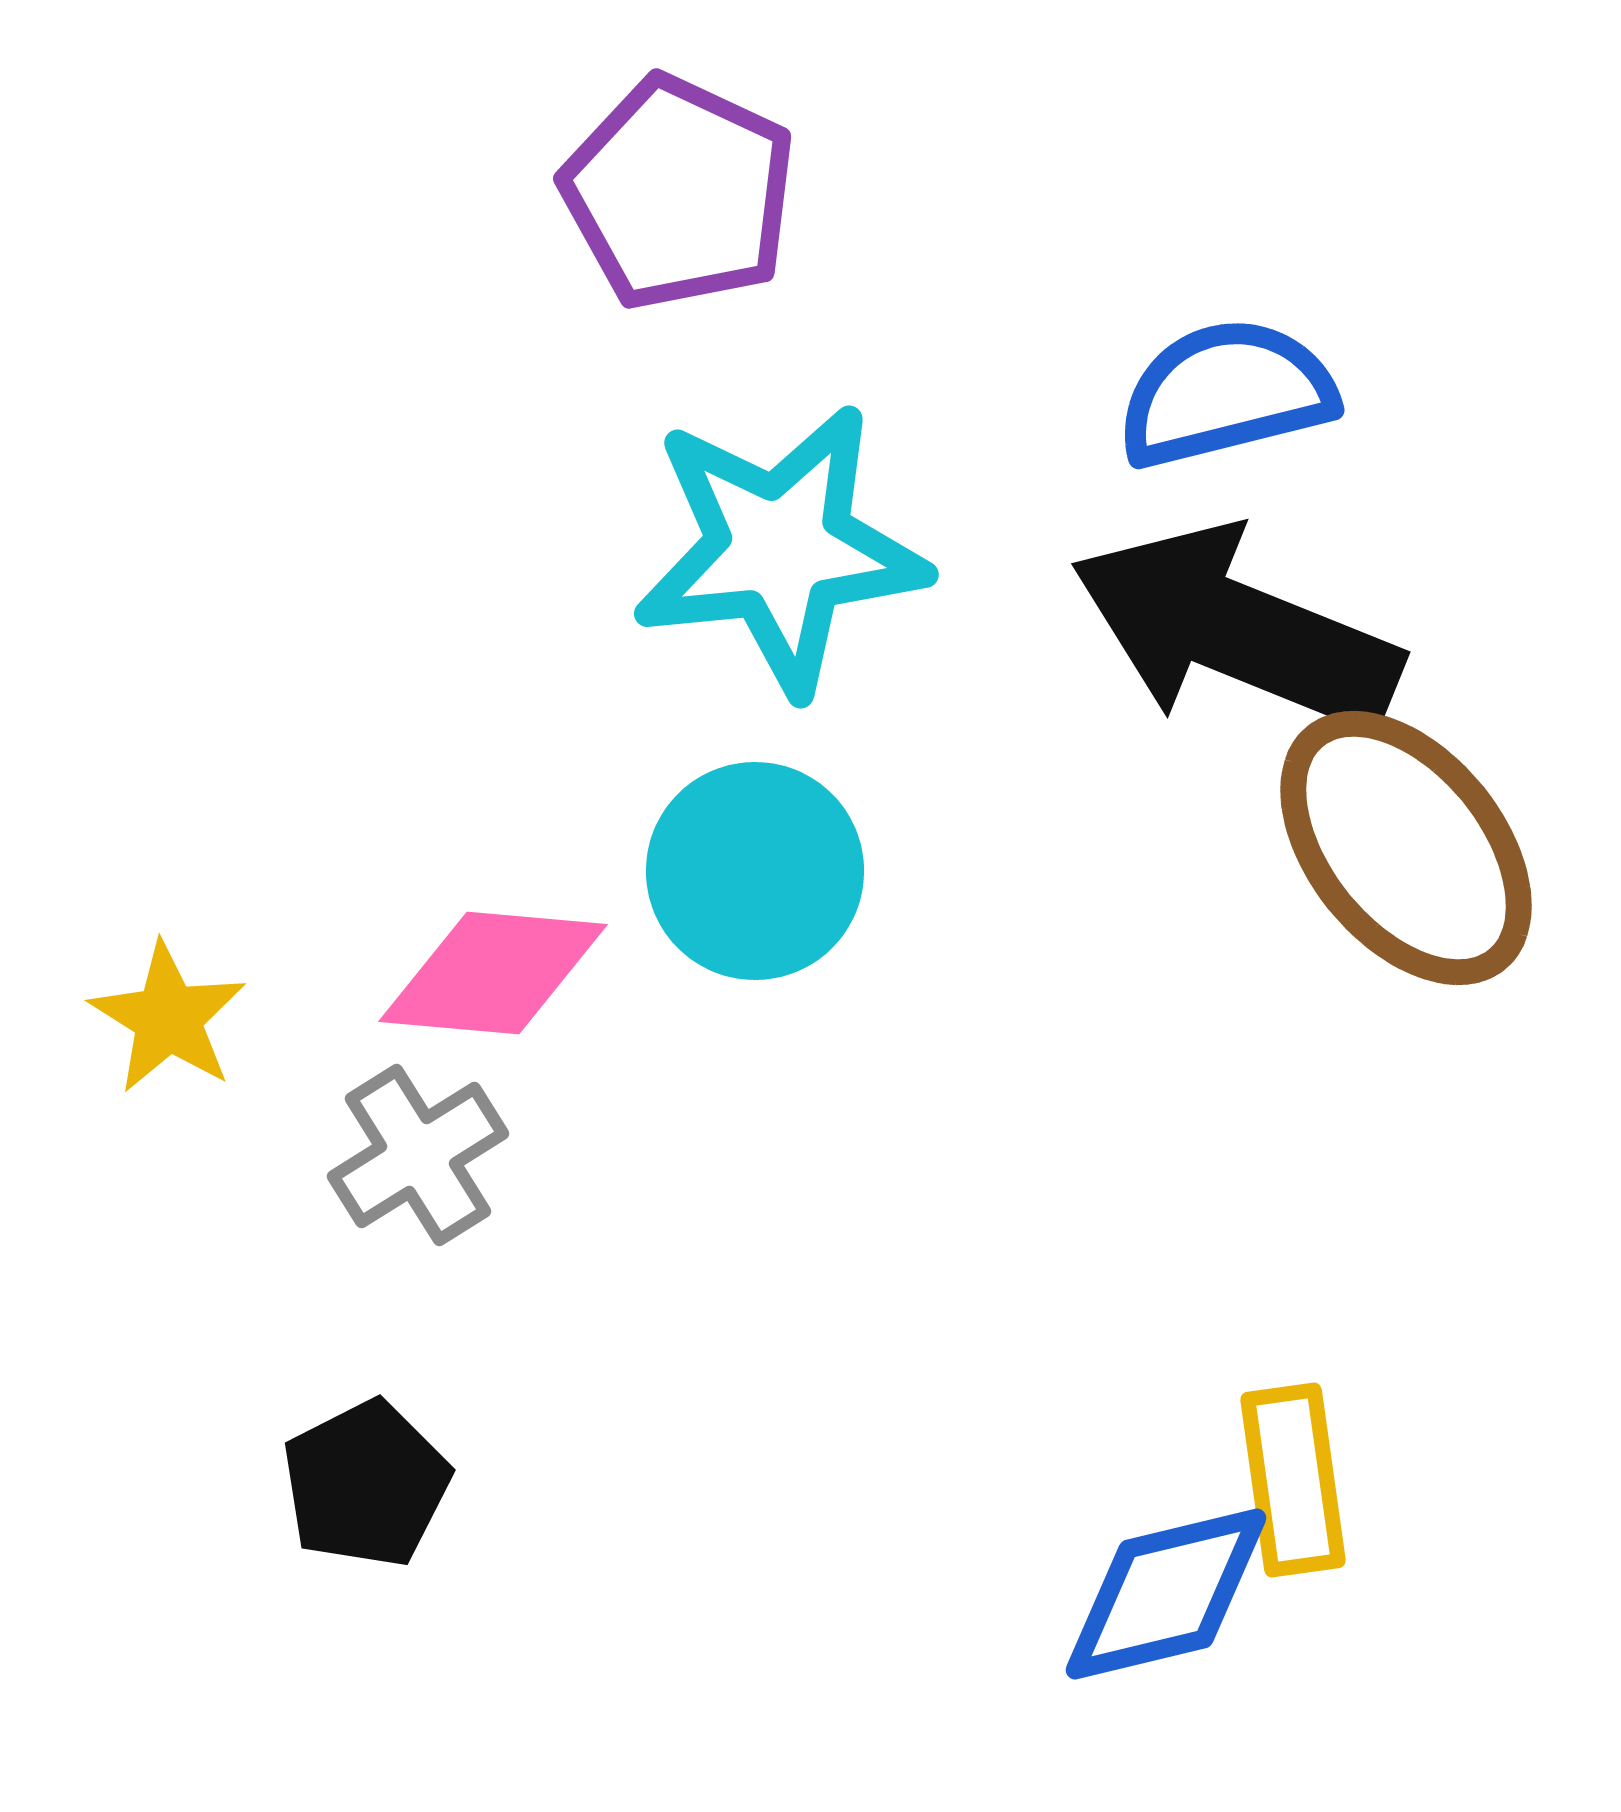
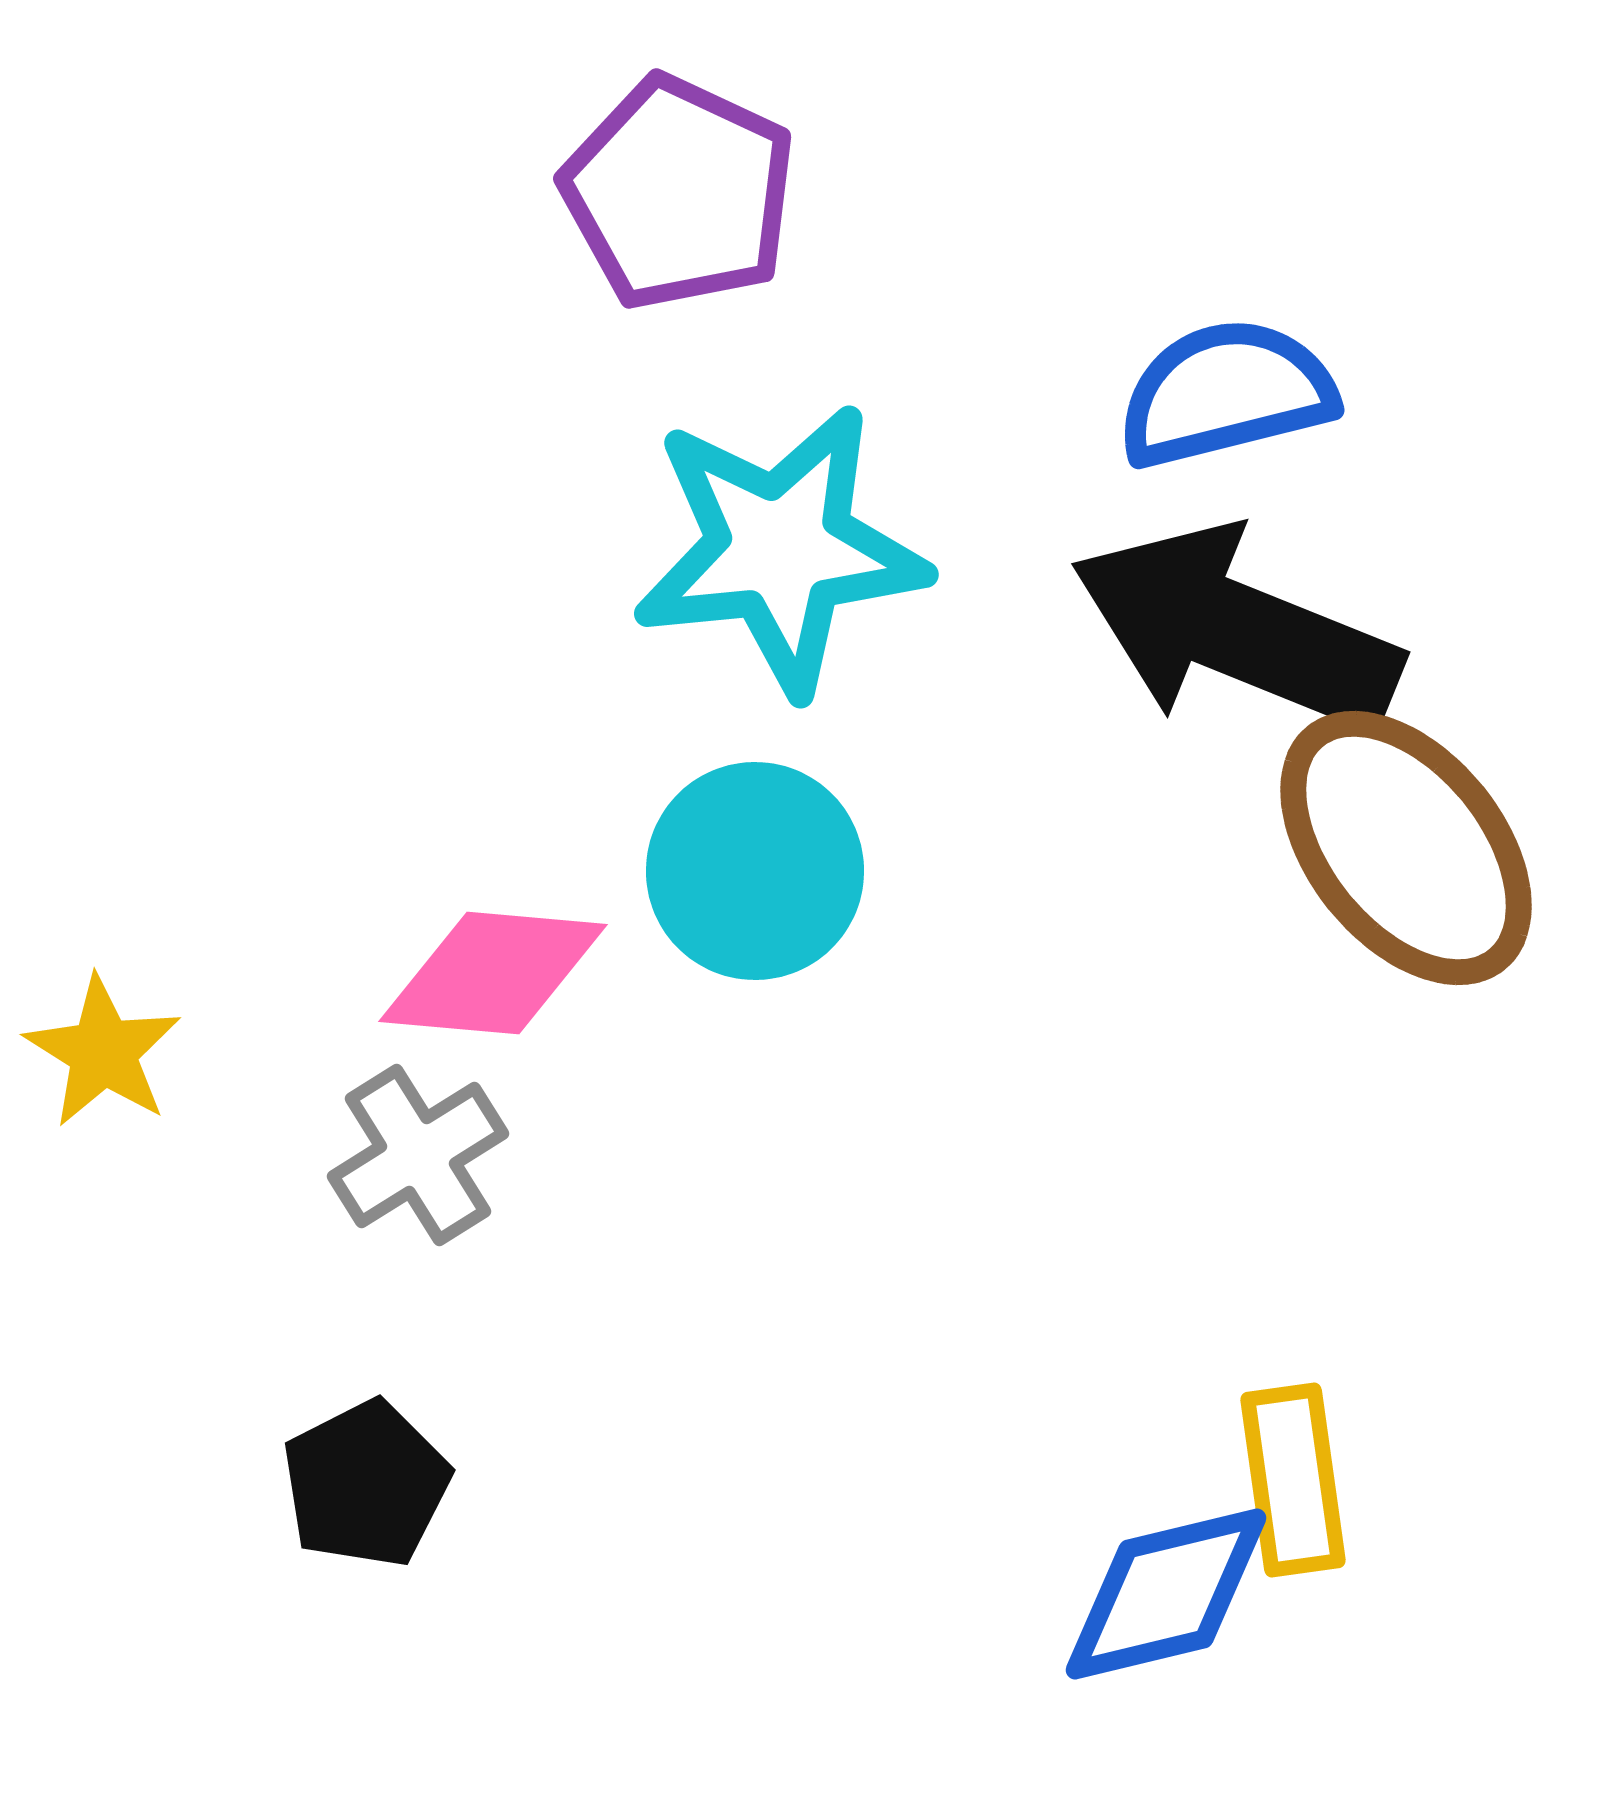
yellow star: moved 65 px left, 34 px down
